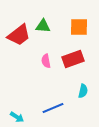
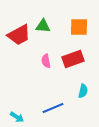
red trapezoid: rotated 10 degrees clockwise
